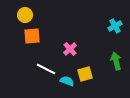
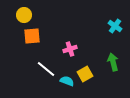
yellow circle: moved 1 px left
cyan cross: rotated 24 degrees counterclockwise
pink cross: rotated 24 degrees clockwise
green arrow: moved 3 px left, 1 px down
white line: rotated 12 degrees clockwise
yellow square: rotated 14 degrees counterclockwise
